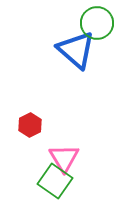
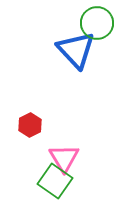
blue triangle: rotated 6 degrees clockwise
